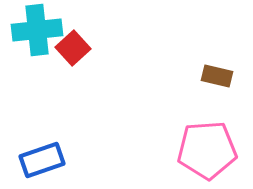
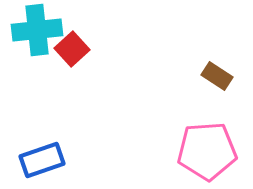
red square: moved 1 px left, 1 px down
brown rectangle: rotated 20 degrees clockwise
pink pentagon: moved 1 px down
